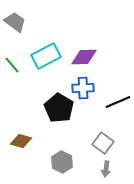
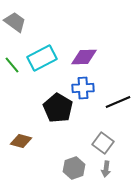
cyan rectangle: moved 4 px left, 2 px down
black pentagon: moved 1 px left
gray hexagon: moved 12 px right, 6 px down; rotated 15 degrees clockwise
